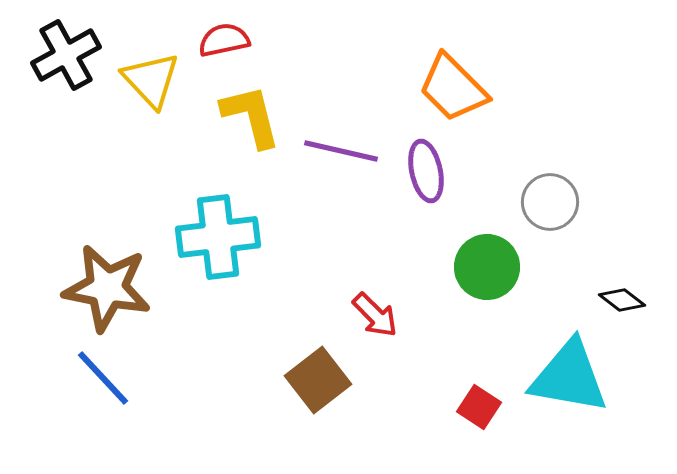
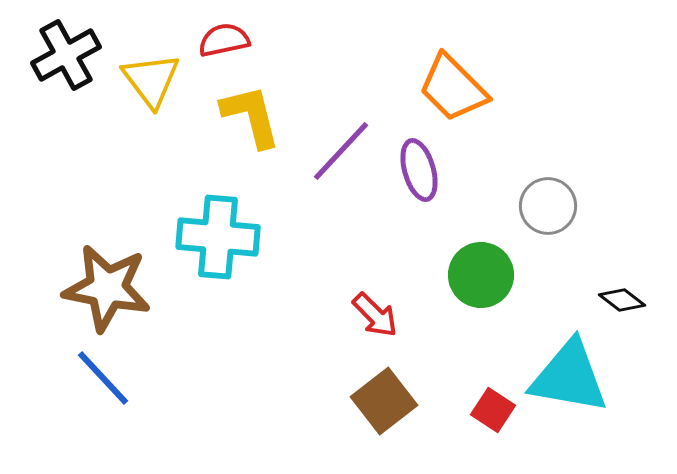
yellow triangle: rotated 6 degrees clockwise
purple line: rotated 60 degrees counterclockwise
purple ellipse: moved 7 px left, 1 px up; rotated 4 degrees counterclockwise
gray circle: moved 2 px left, 4 px down
cyan cross: rotated 12 degrees clockwise
green circle: moved 6 px left, 8 px down
brown square: moved 66 px right, 21 px down
red square: moved 14 px right, 3 px down
